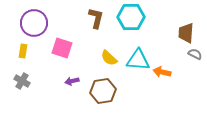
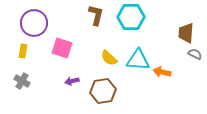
brown L-shape: moved 3 px up
